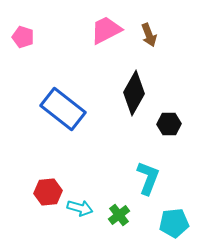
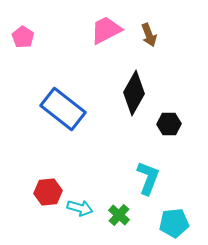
pink pentagon: rotated 15 degrees clockwise
green cross: rotated 10 degrees counterclockwise
